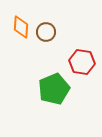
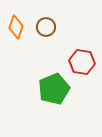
orange diamond: moved 5 px left; rotated 15 degrees clockwise
brown circle: moved 5 px up
